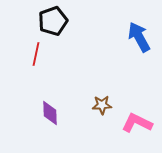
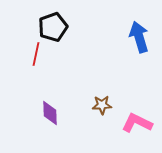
black pentagon: moved 6 px down
blue arrow: rotated 12 degrees clockwise
